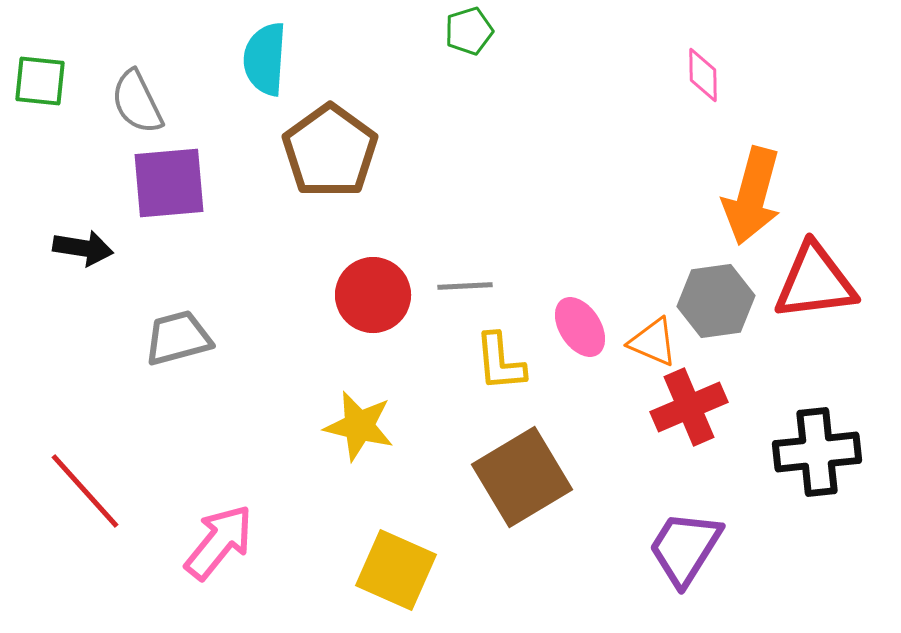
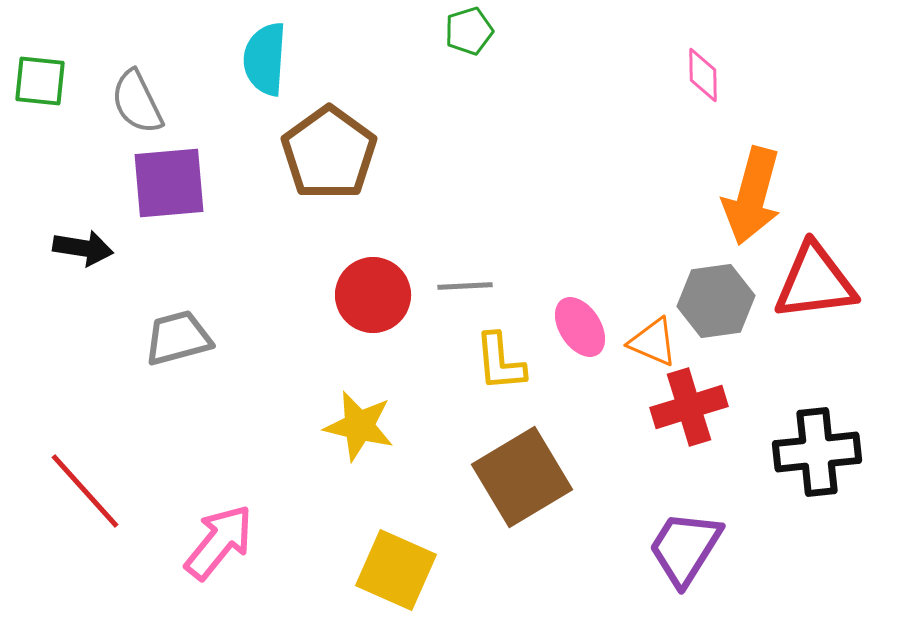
brown pentagon: moved 1 px left, 2 px down
red cross: rotated 6 degrees clockwise
